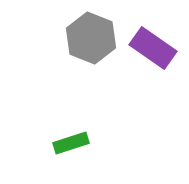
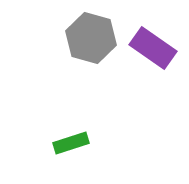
gray hexagon: rotated 6 degrees counterclockwise
